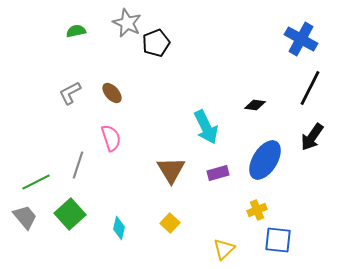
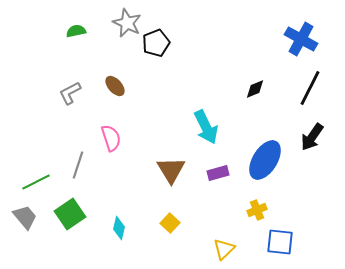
brown ellipse: moved 3 px right, 7 px up
black diamond: moved 16 px up; rotated 30 degrees counterclockwise
green square: rotated 8 degrees clockwise
blue square: moved 2 px right, 2 px down
